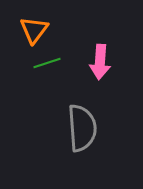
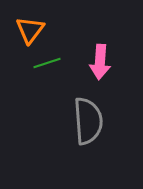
orange triangle: moved 4 px left
gray semicircle: moved 6 px right, 7 px up
